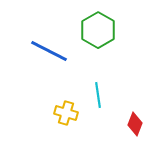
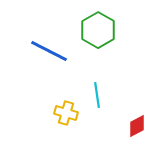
cyan line: moved 1 px left
red diamond: moved 2 px right, 2 px down; rotated 40 degrees clockwise
